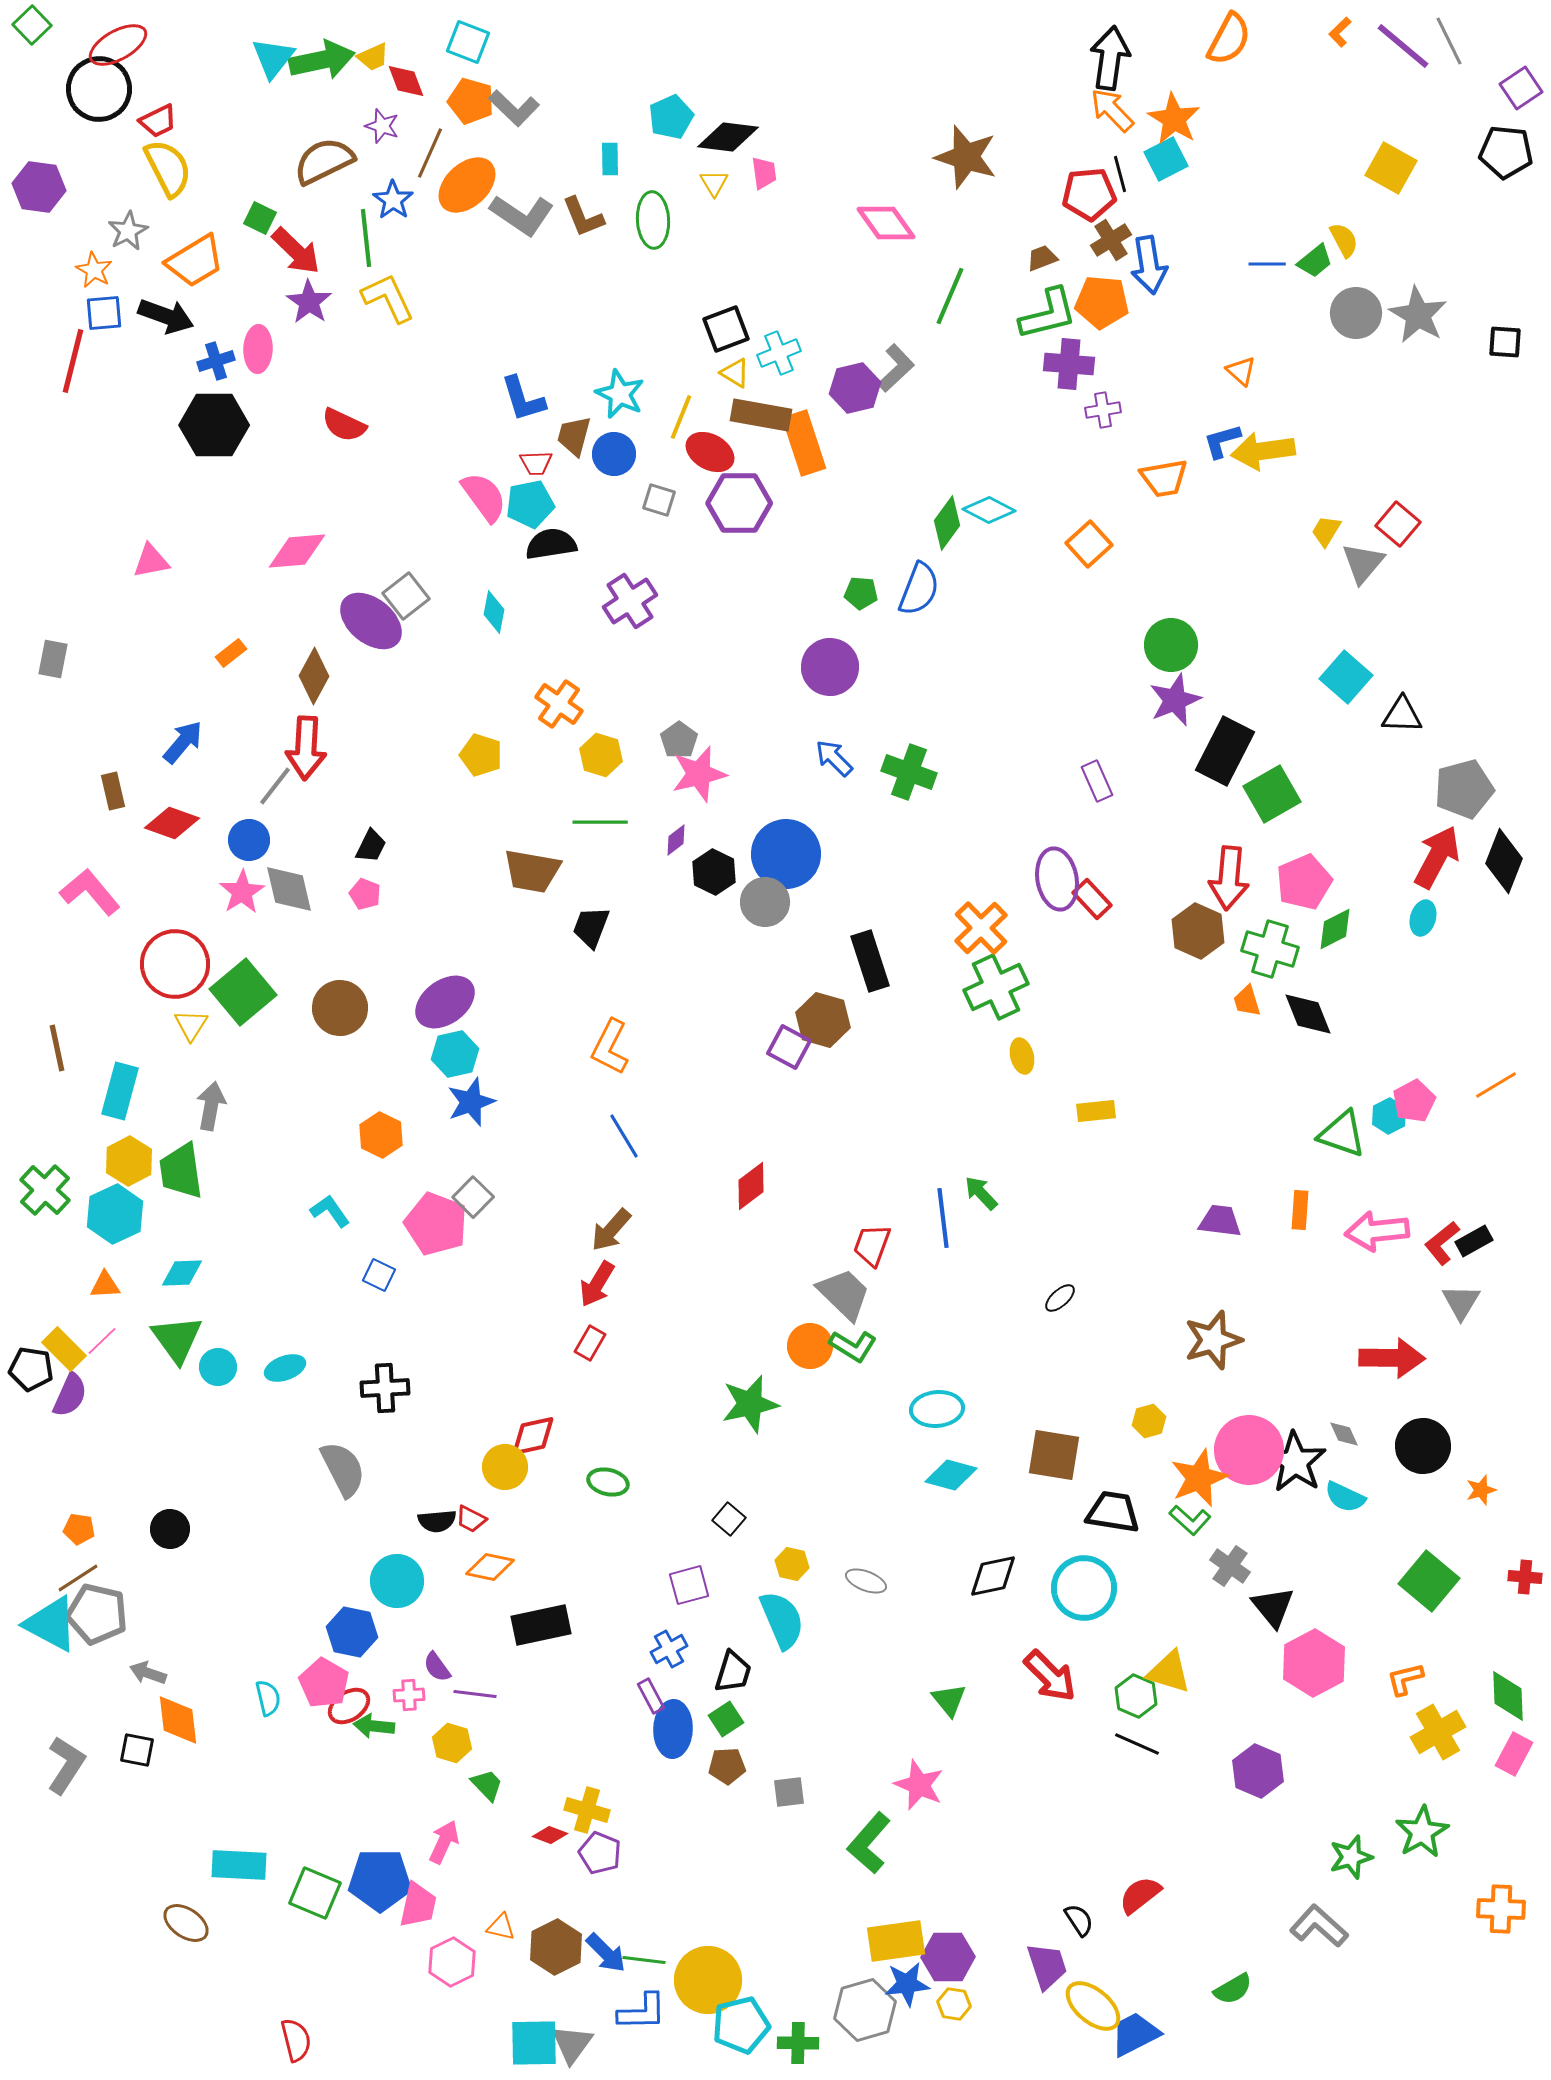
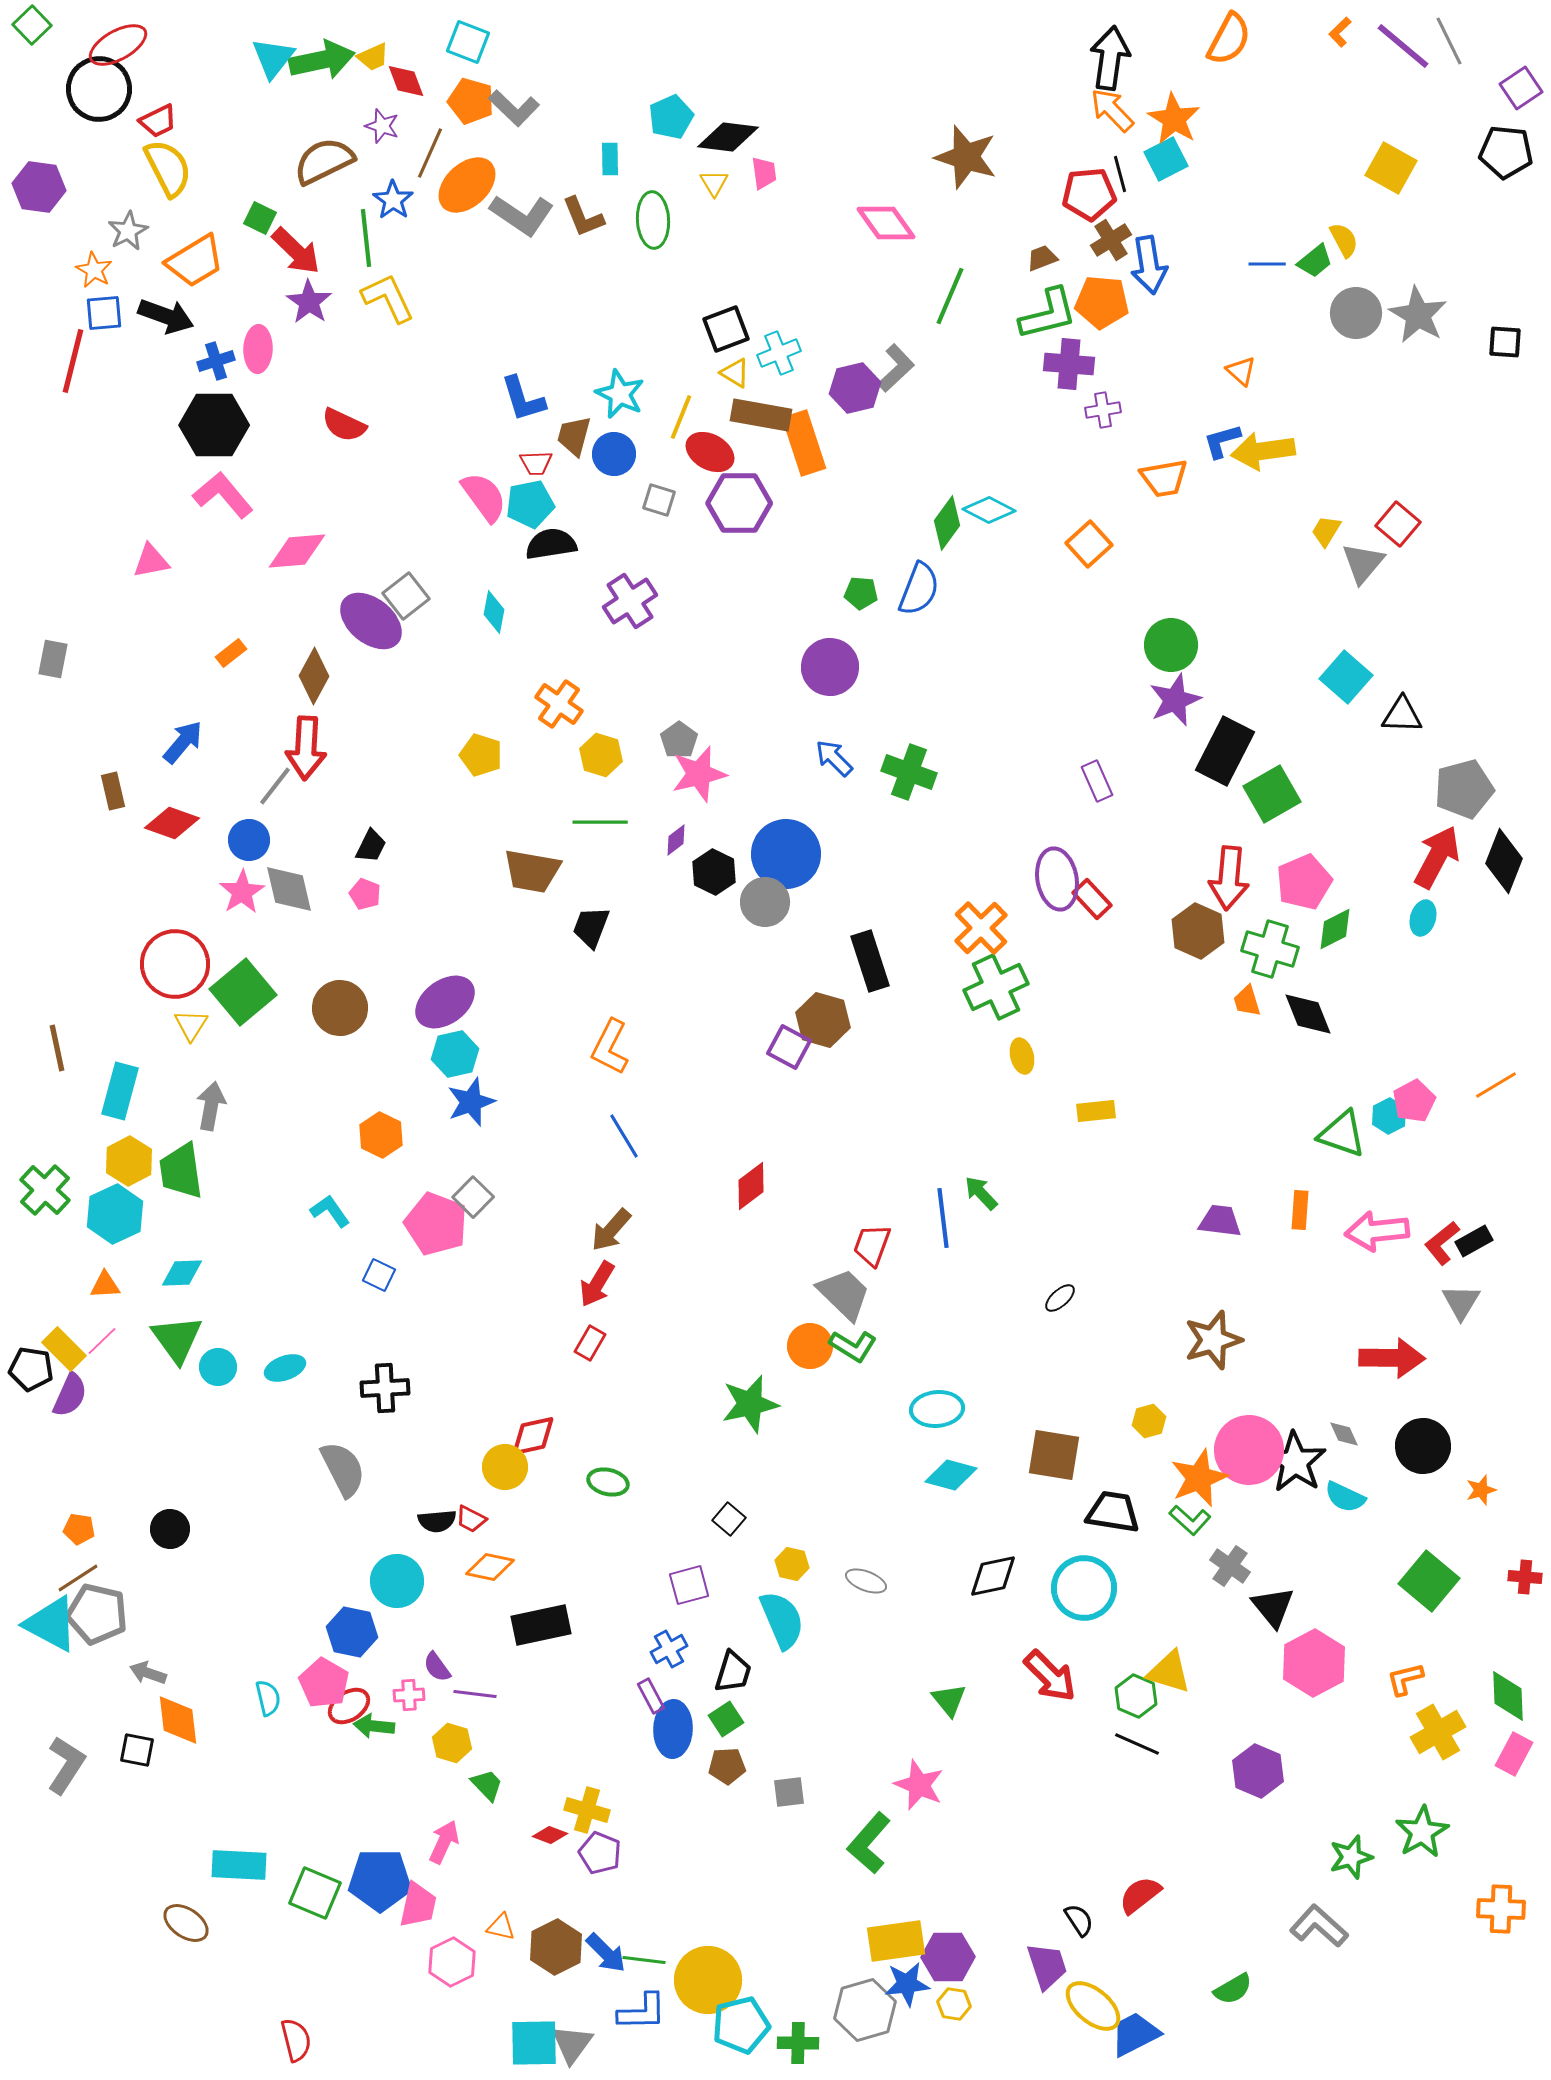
pink L-shape at (90, 892): moved 133 px right, 397 px up
